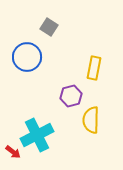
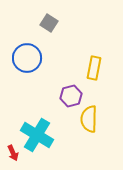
gray square: moved 4 px up
blue circle: moved 1 px down
yellow semicircle: moved 2 px left, 1 px up
cyan cross: rotated 32 degrees counterclockwise
red arrow: moved 1 px down; rotated 28 degrees clockwise
